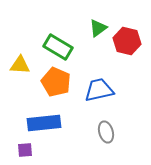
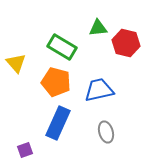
green triangle: rotated 30 degrees clockwise
red hexagon: moved 1 px left, 2 px down
green rectangle: moved 4 px right
yellow triangle: moved 4 px left, 2 px up; rotated 45 degrees clockwise
orange pentagon: rotated 8 degrees counterclockwise
blue rectangle: moved 14 px right; rotated 60 degrees counterclockwise
purple square: rotated 14 degrees counterclockwise
